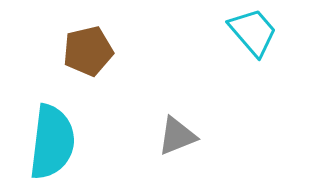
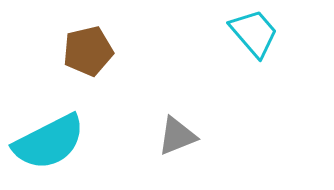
cyan trapezoid: moved 1 px right, 1 px down
cyan semicircle: moved 3 px left; rotated 56 degrees clockwise
